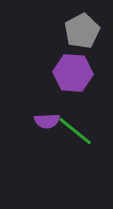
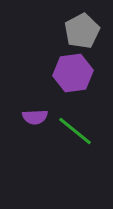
purple hexagon: rotated 12 degrees counterclockwise
purple semicircle: moved 12 px left, 4 px up
